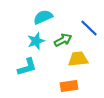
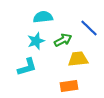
cyan semicircle: rotated 18 degrees clockwise
